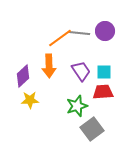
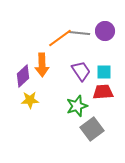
orange arrow: moved 7 px left, 1 px up
